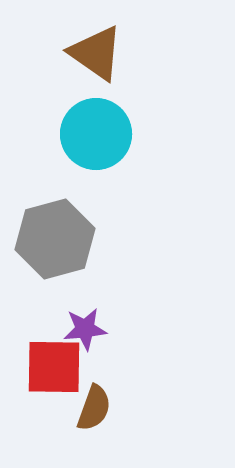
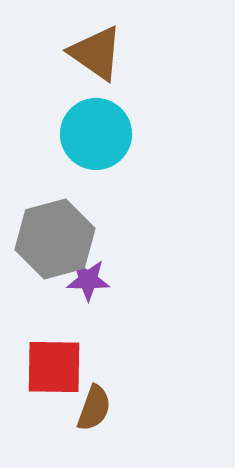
purple star: moved 3 px right, 49 px up; rotated 6 degrees clockwise
